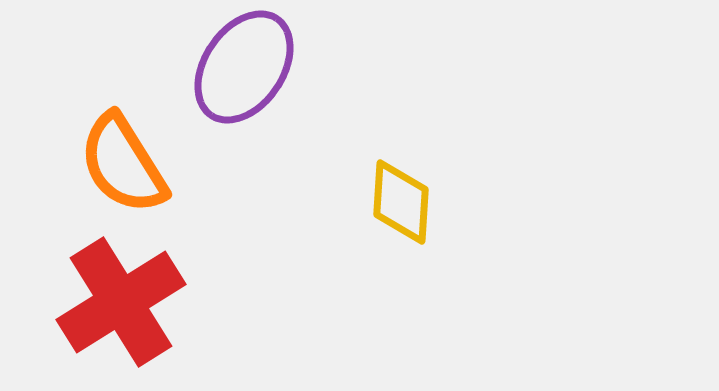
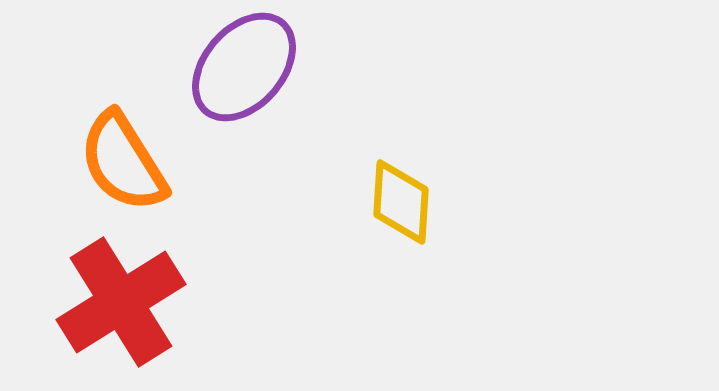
purple ellipse: rotated 7 degrees clockwise
orange semicircle: moved 2 px up
